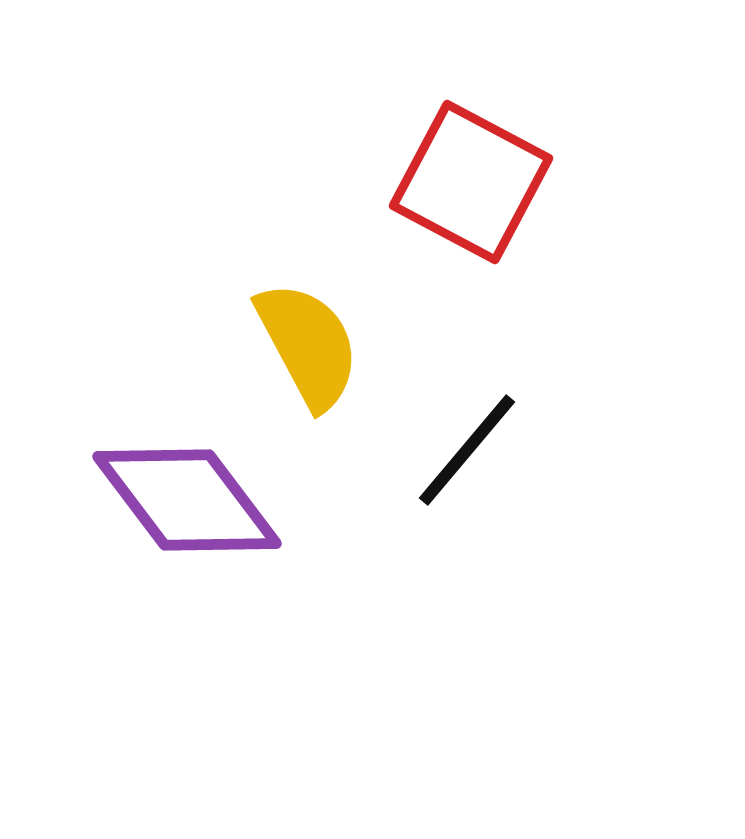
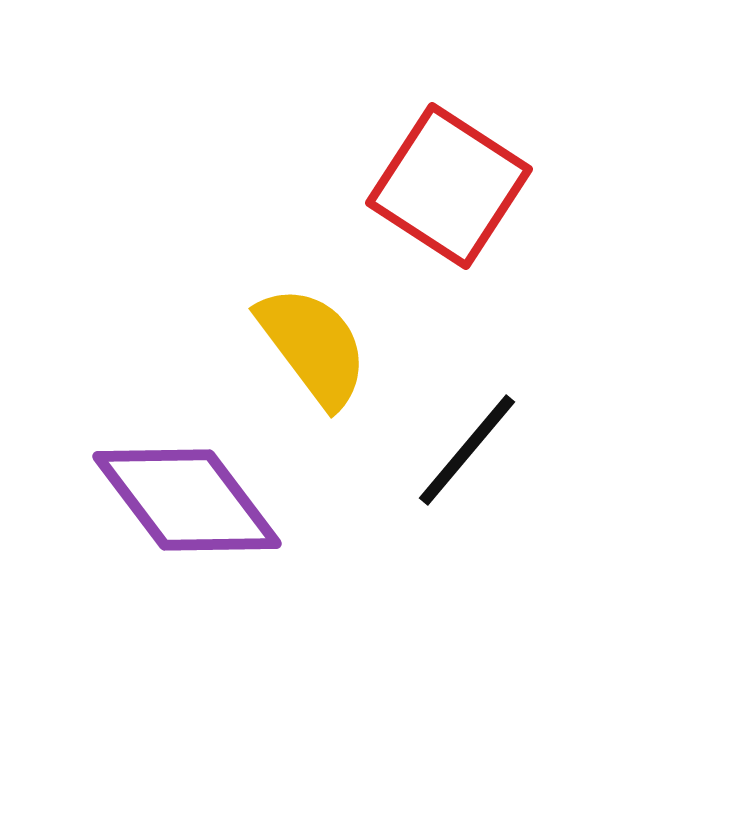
red square: moved 22 px left, 4 px down; rotated 5 degrees clockwise
yellow semicircle: moved 5 px right, 1 px down; rotated 9 degrees counterclockwise
